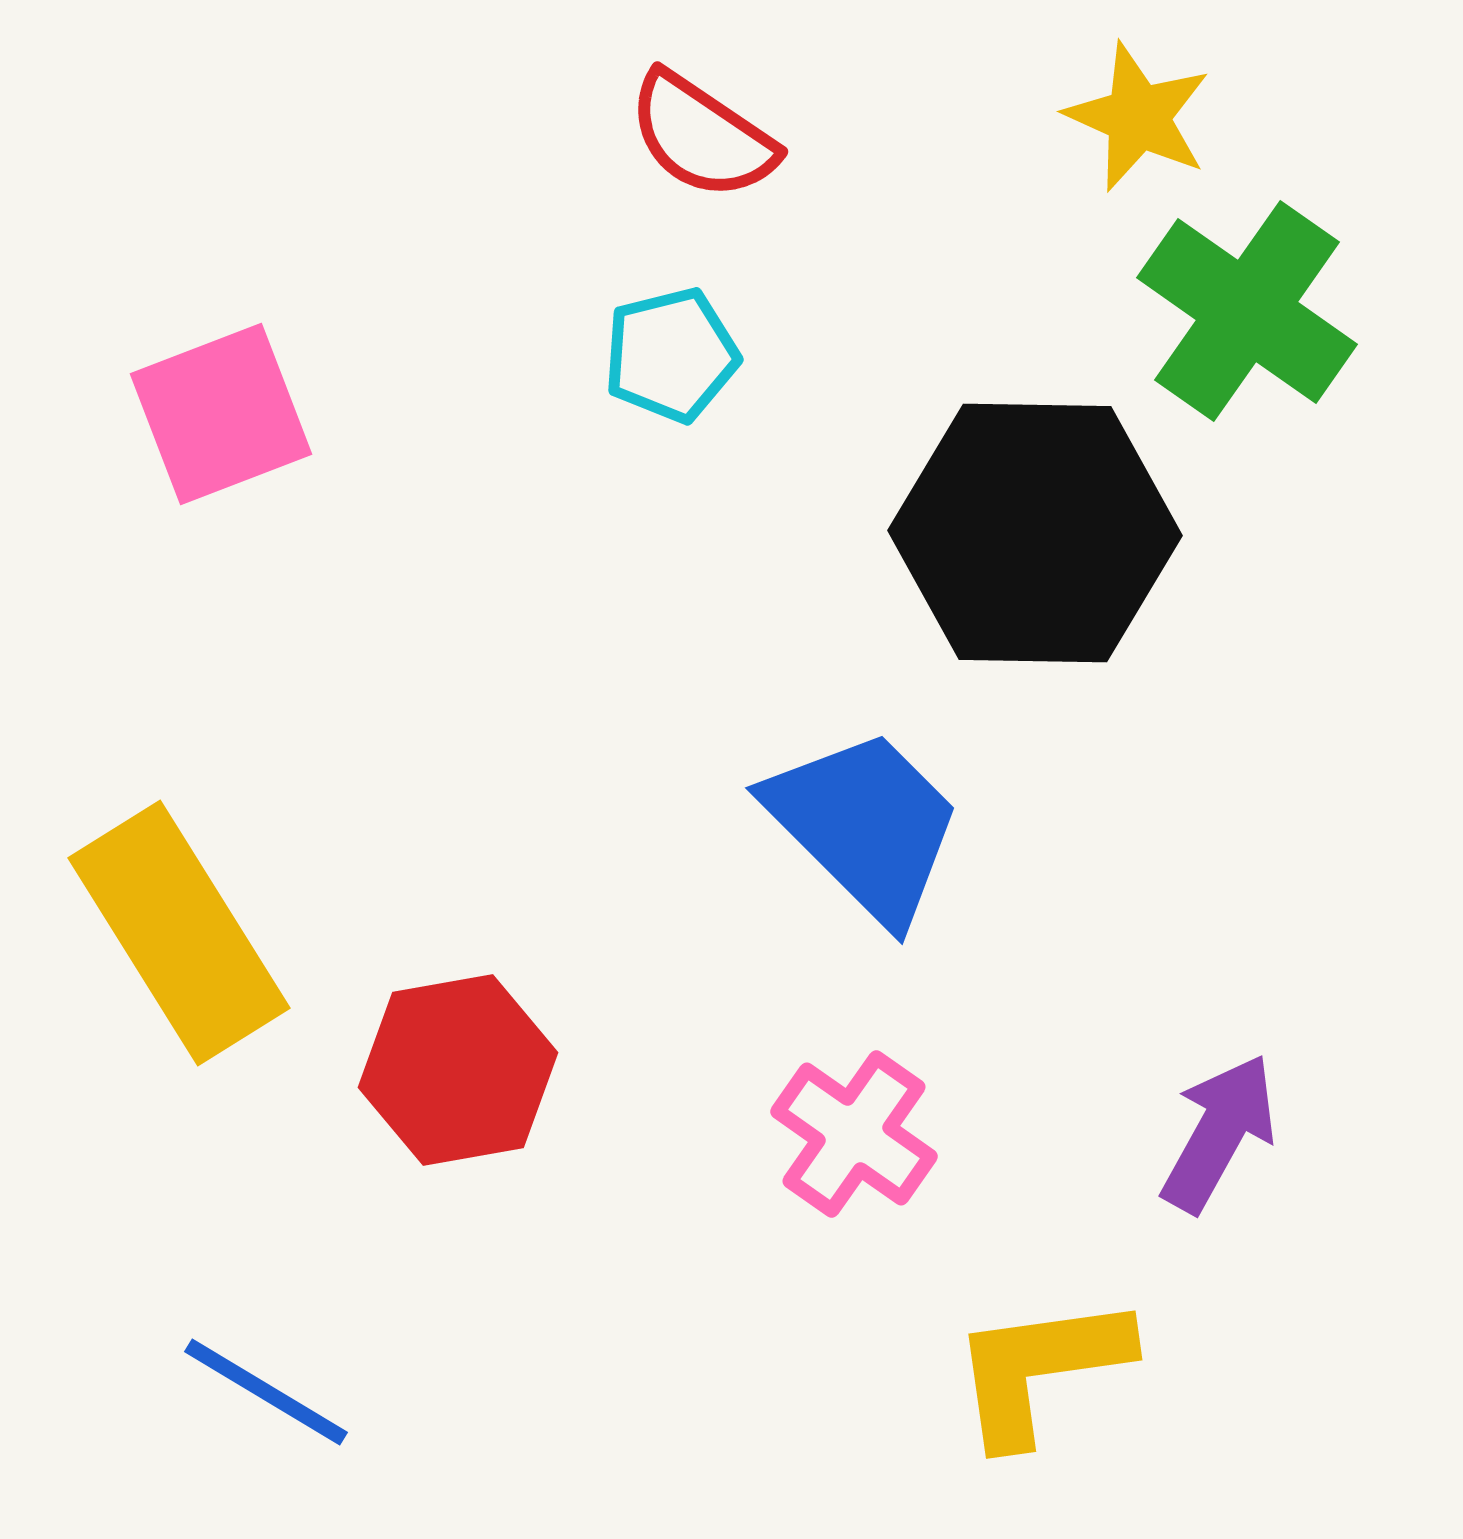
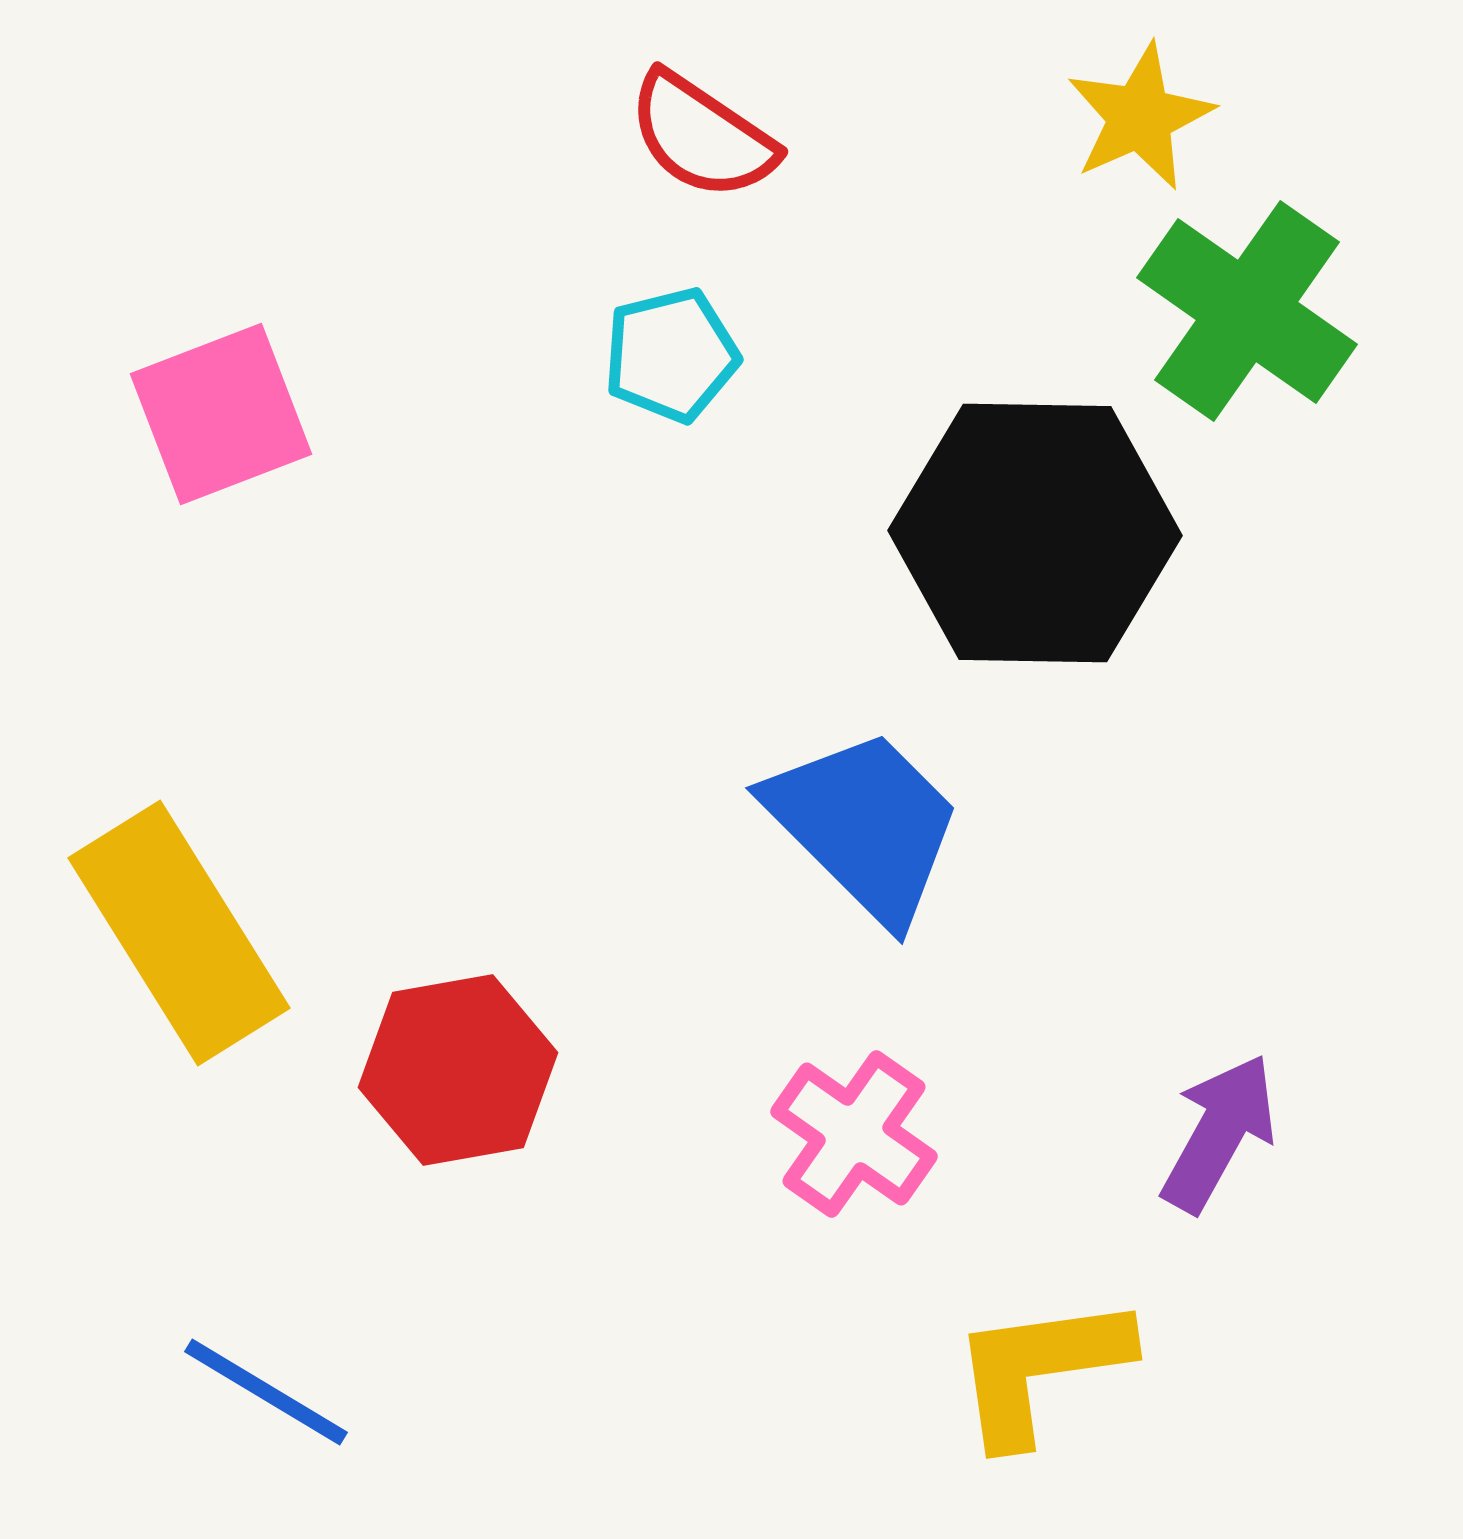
yellow star: moved 2 px right; rotated 24 degrees clockwise
